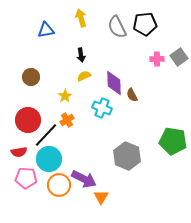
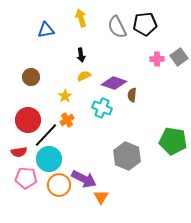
purple diamond: rotated 70 degrees counterclockwise
brown semicircle: rotated 32 degrees clockwise
